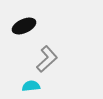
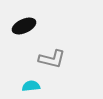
gray L-shape: moved 5 px right; rotated 56 degrees clockwise
